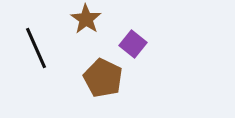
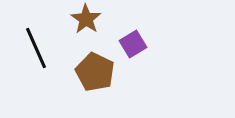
purple square: rotated 20 degrees clockwise
brown pentagon: moved 8 px left, 6 px up
